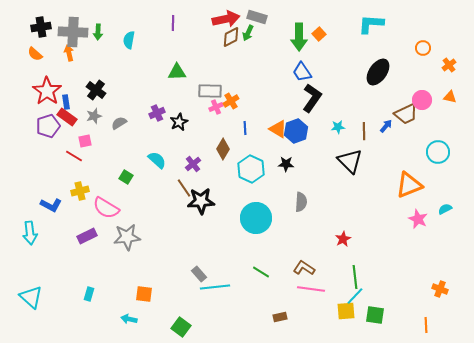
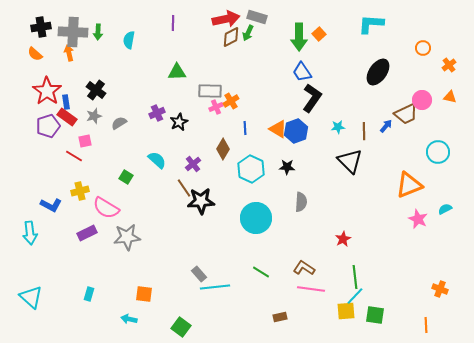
black star at (286, 164): moved 1 px right, 3 px down
purple rectangle at (87, 236): moved 3 px up
